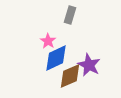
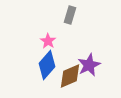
blue diamond: moved 9 px left, 7 px down; rotated 24 degrees counterclockwise
purple star: rotated 20 degrees clockwise
